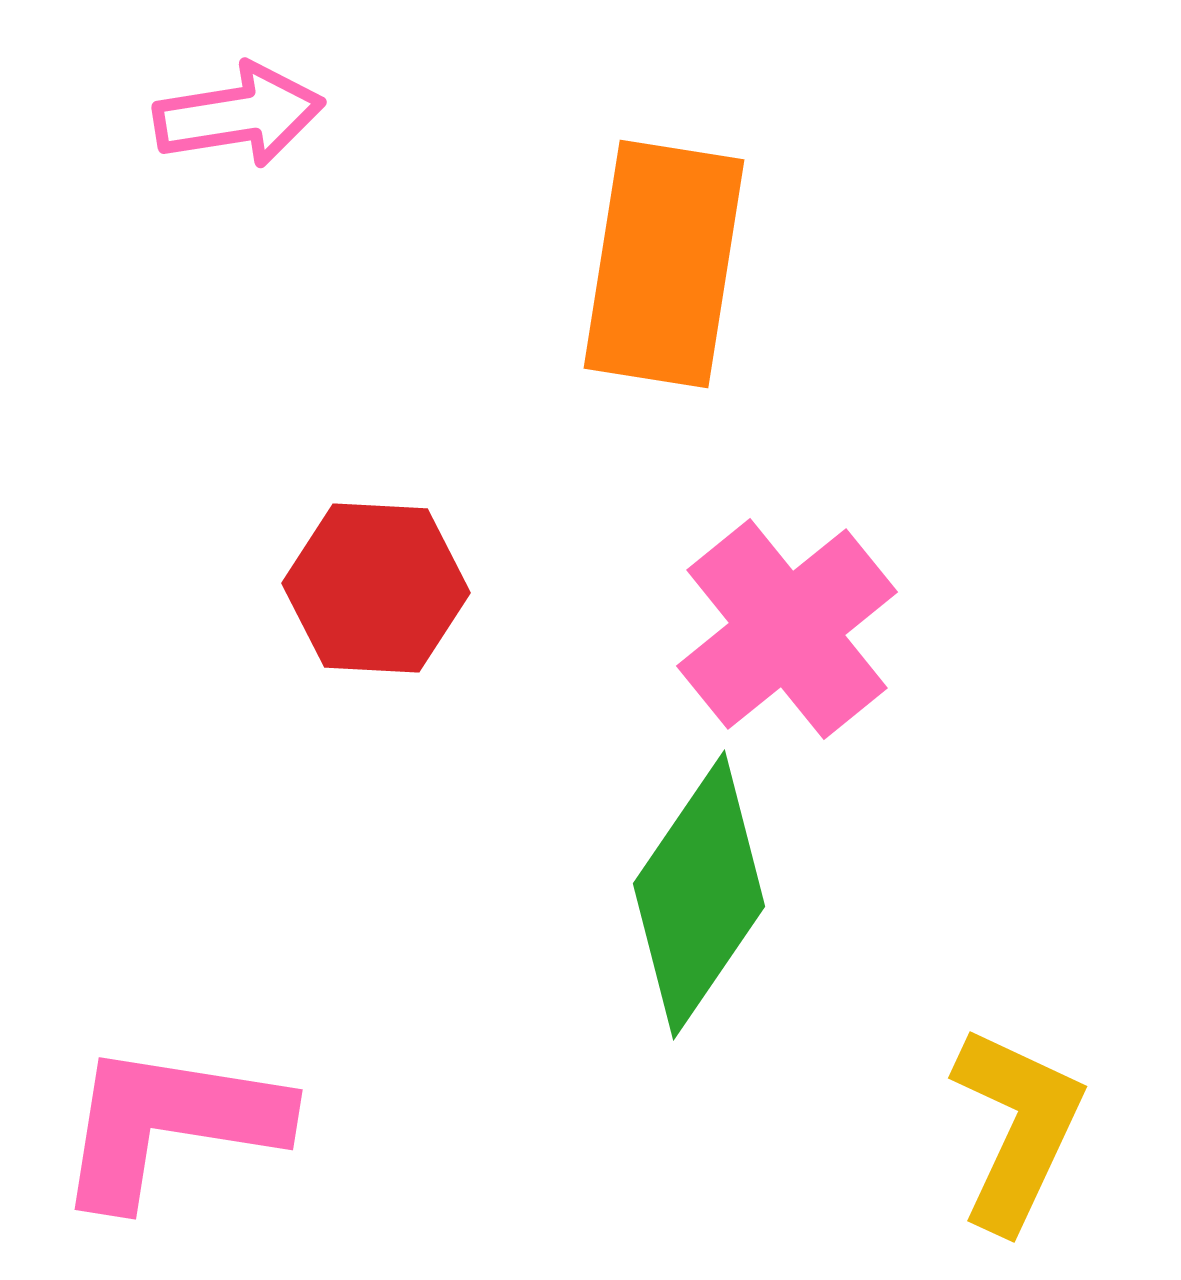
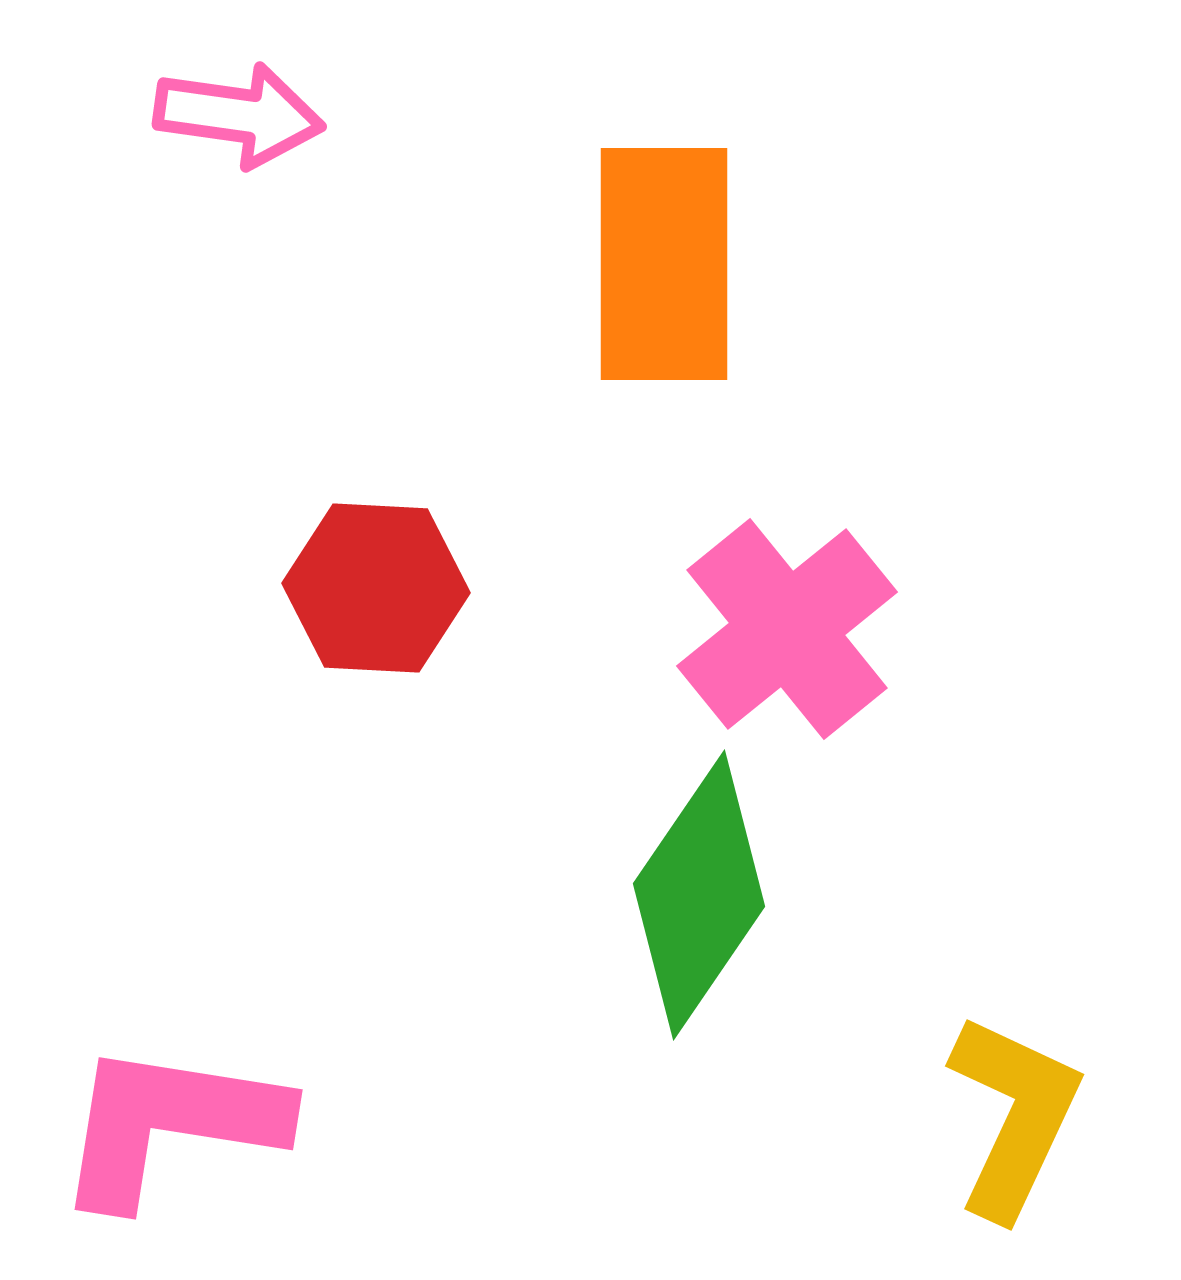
pink arrow: rotated 17 degrees clockwise
orange rectangle: rotated 9 degrees counterclockwise
yellow L-shape: moved 3 px left, 12 px up
